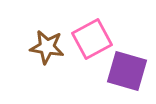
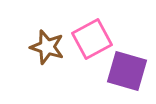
brown star: rotated 8 degrees clockwise
